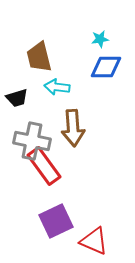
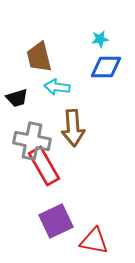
red rectangle: rotated 6 degrees clockwise
red triangle: rotated 12 degrees counterclockwise
